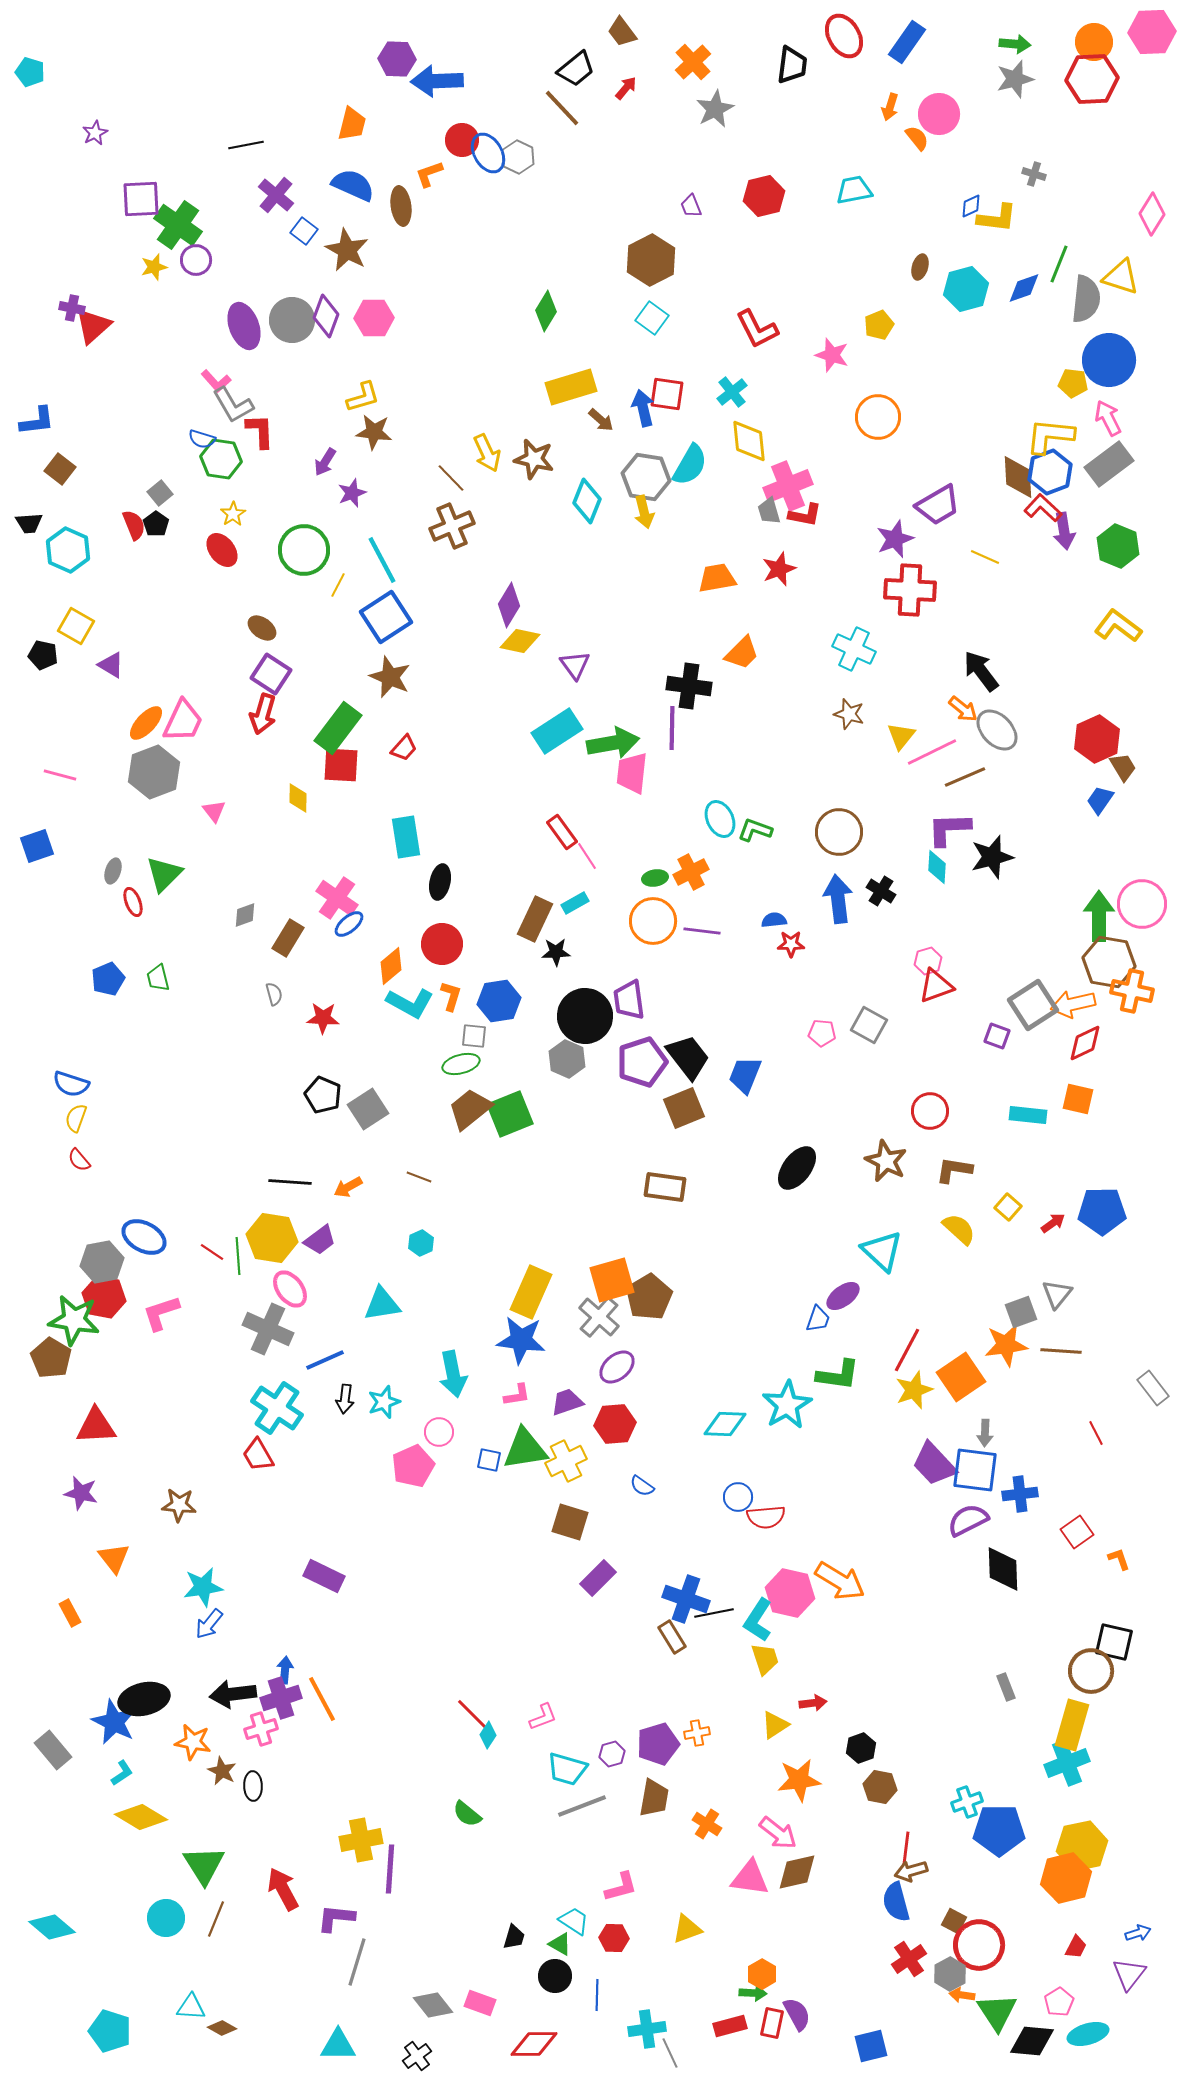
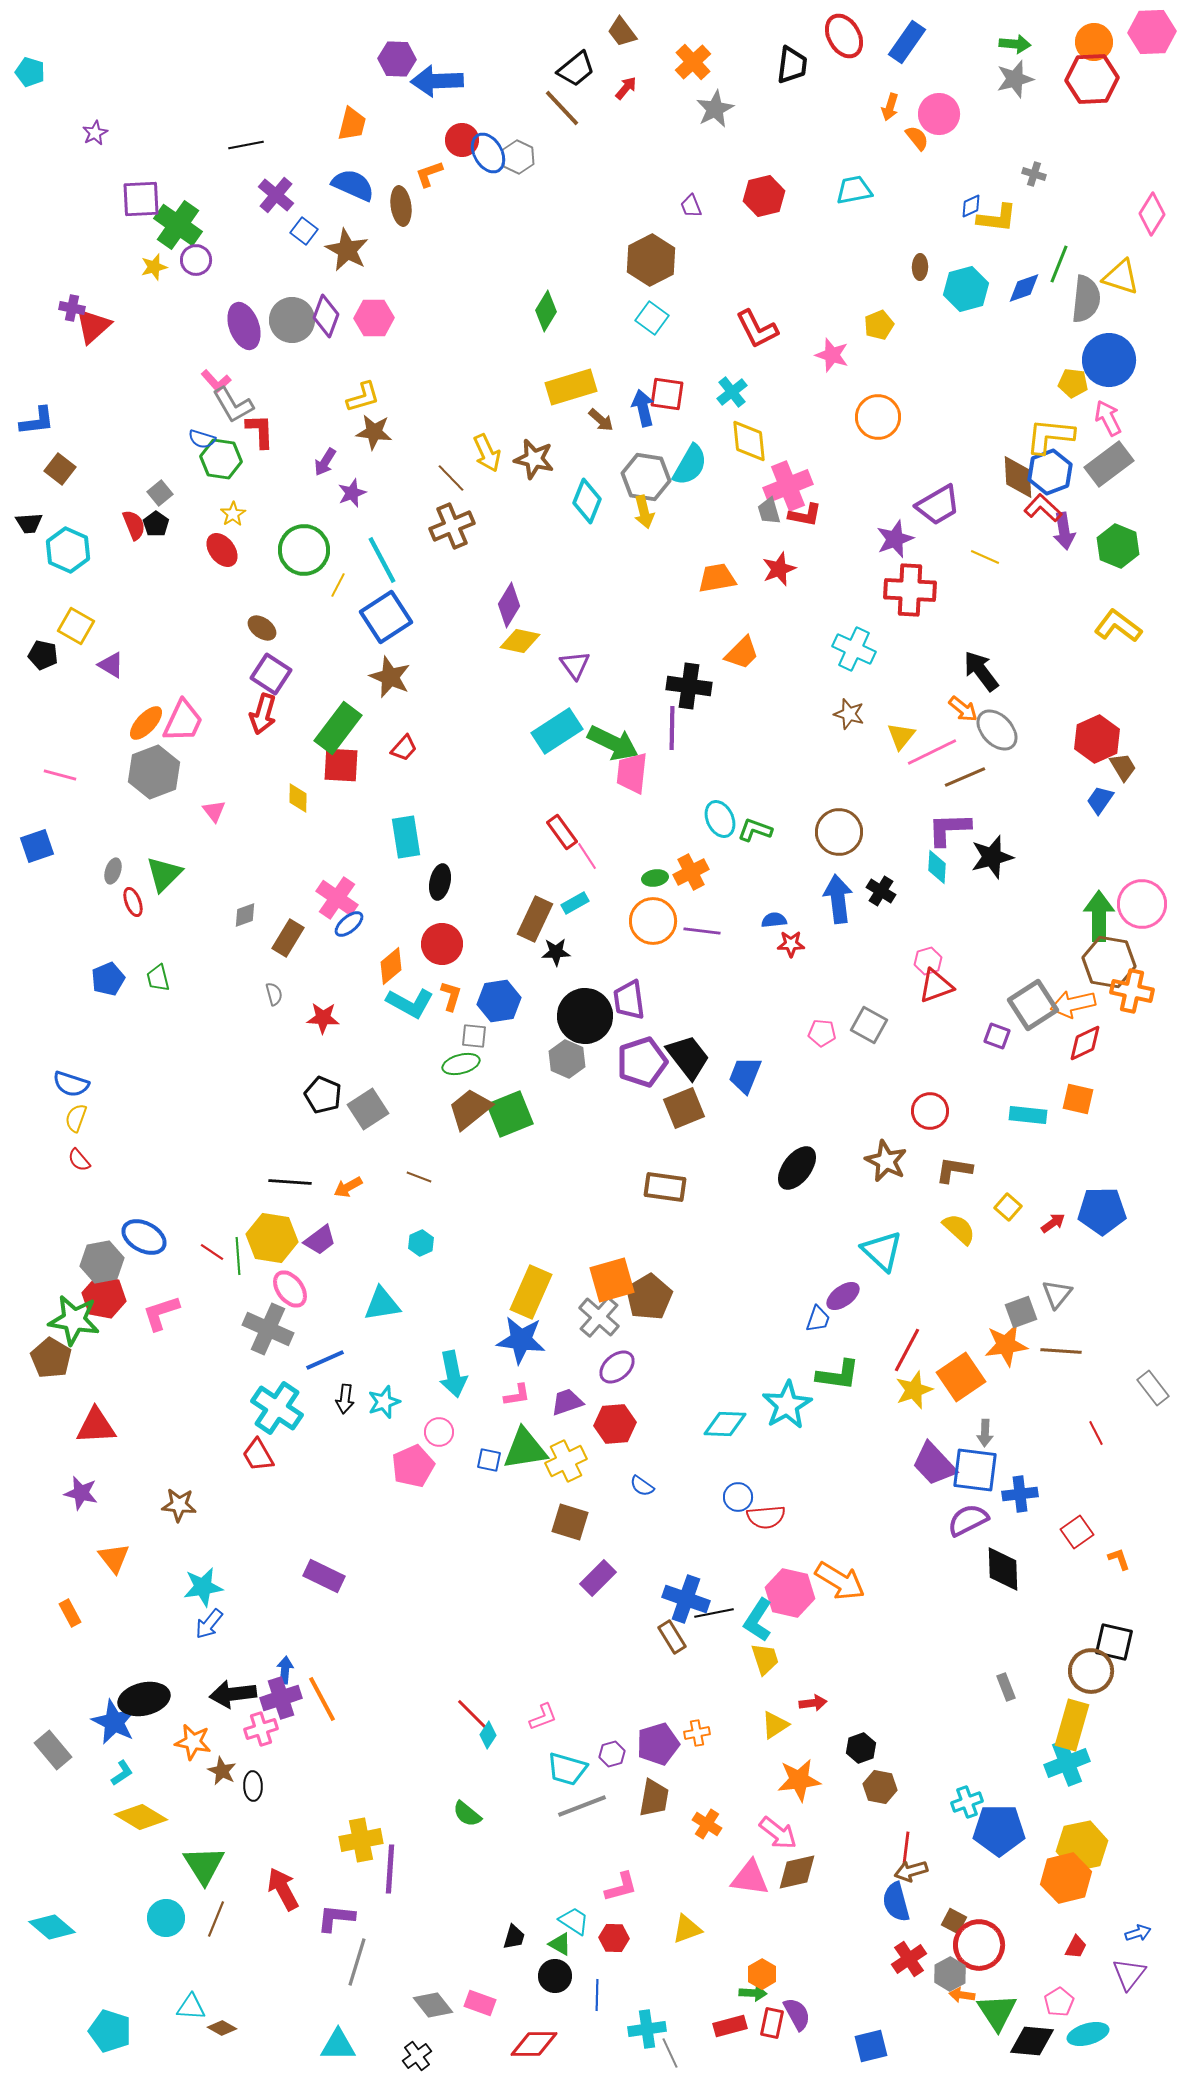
brown ellipse at (920, 267): rotated 15 degrees counterclockwise
green arrow at (613, 743): rotated 36 degrees clockwise
